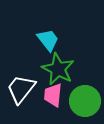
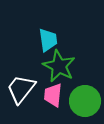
cyan trapezoid: rotated 30 degrees clockwise
green star: moved 1 px right, 3 px up
